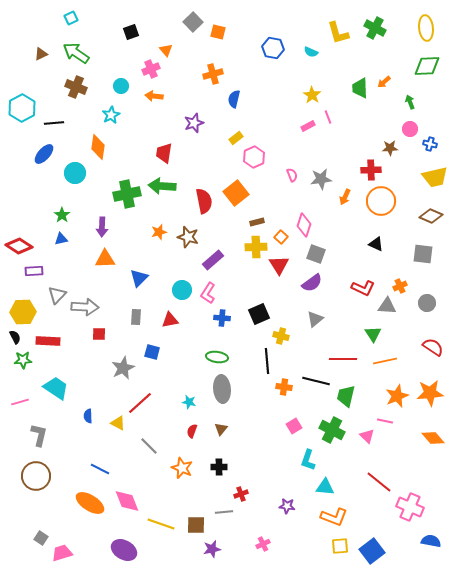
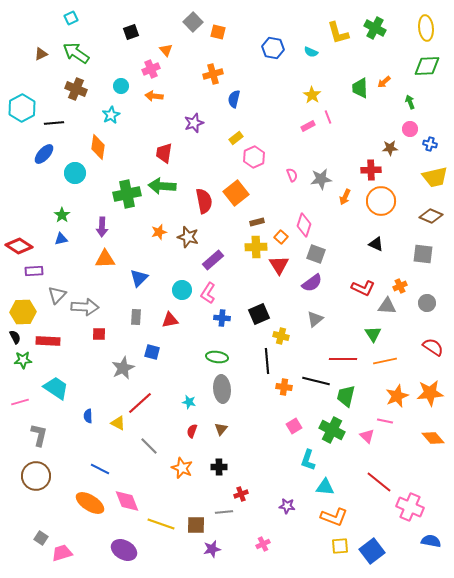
brown cross at (76, 87): moved 2 px down
